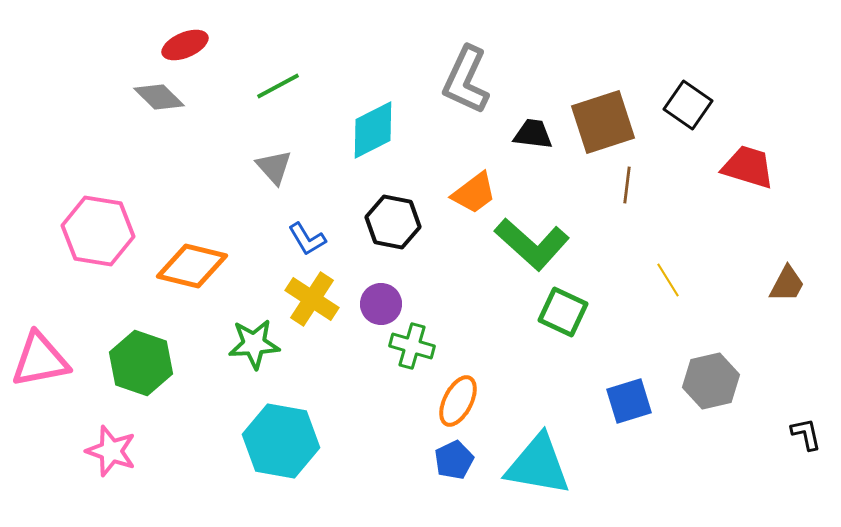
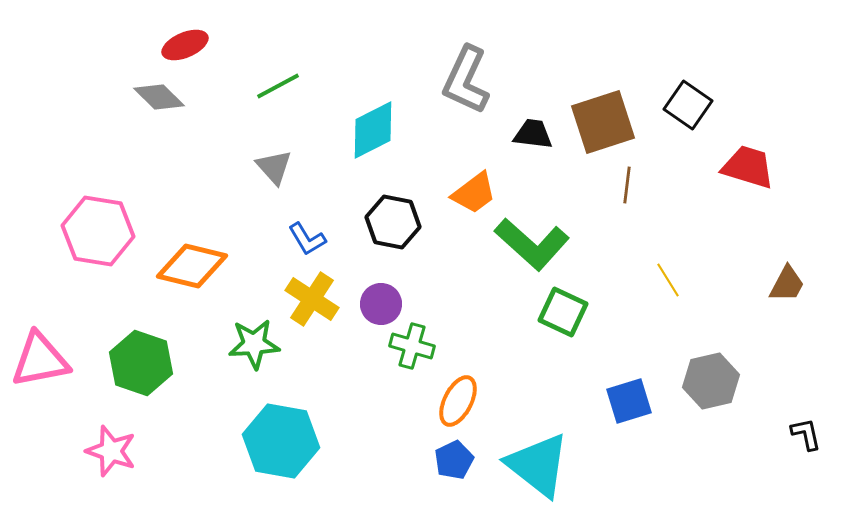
cyan triangle: rotated 28 degrees clockwise
